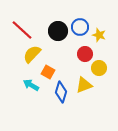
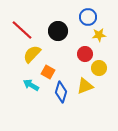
blue circle: moved 8 px right, 10 px up
yellow star: rotated 24 degrees counterclockwise
yellow triangle: moved 1 px right, 1 px down
